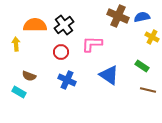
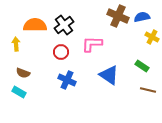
brown semicircle: moved 6 px left, 3 px up
